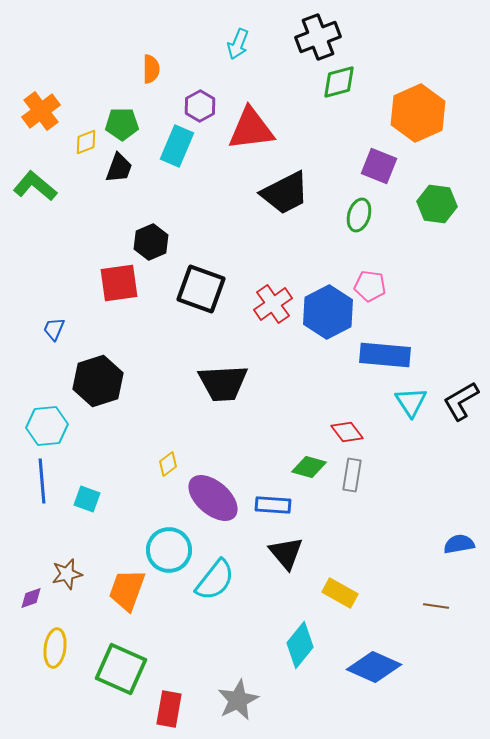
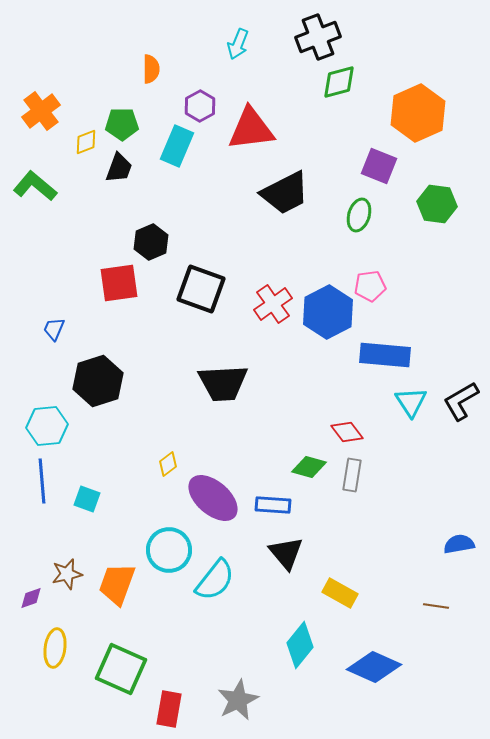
pink pentagon at (370, 286): rotated 16 degrees counterclockwise
orange trapezoid at (127, 590): moved 10 px left, 6 px up
